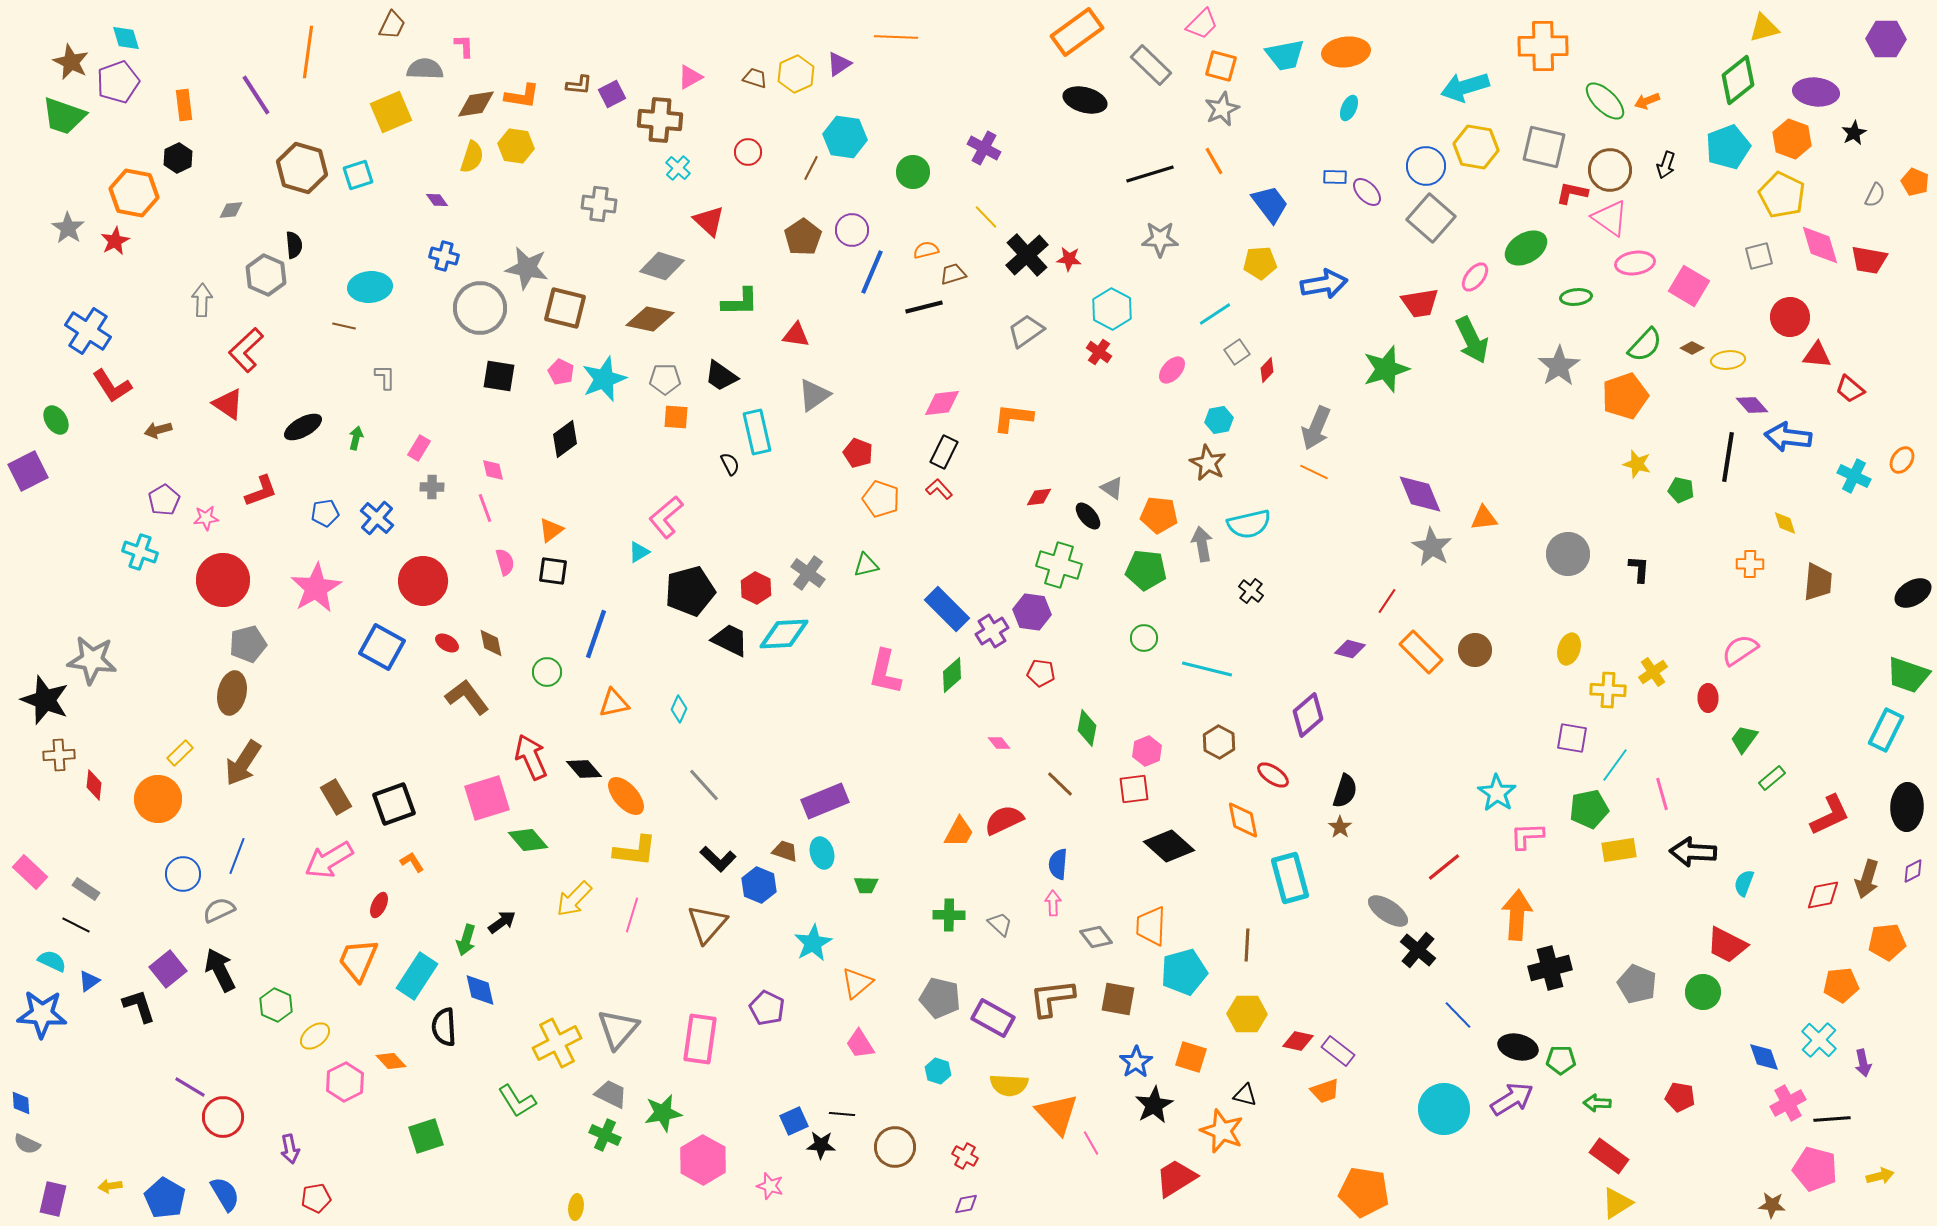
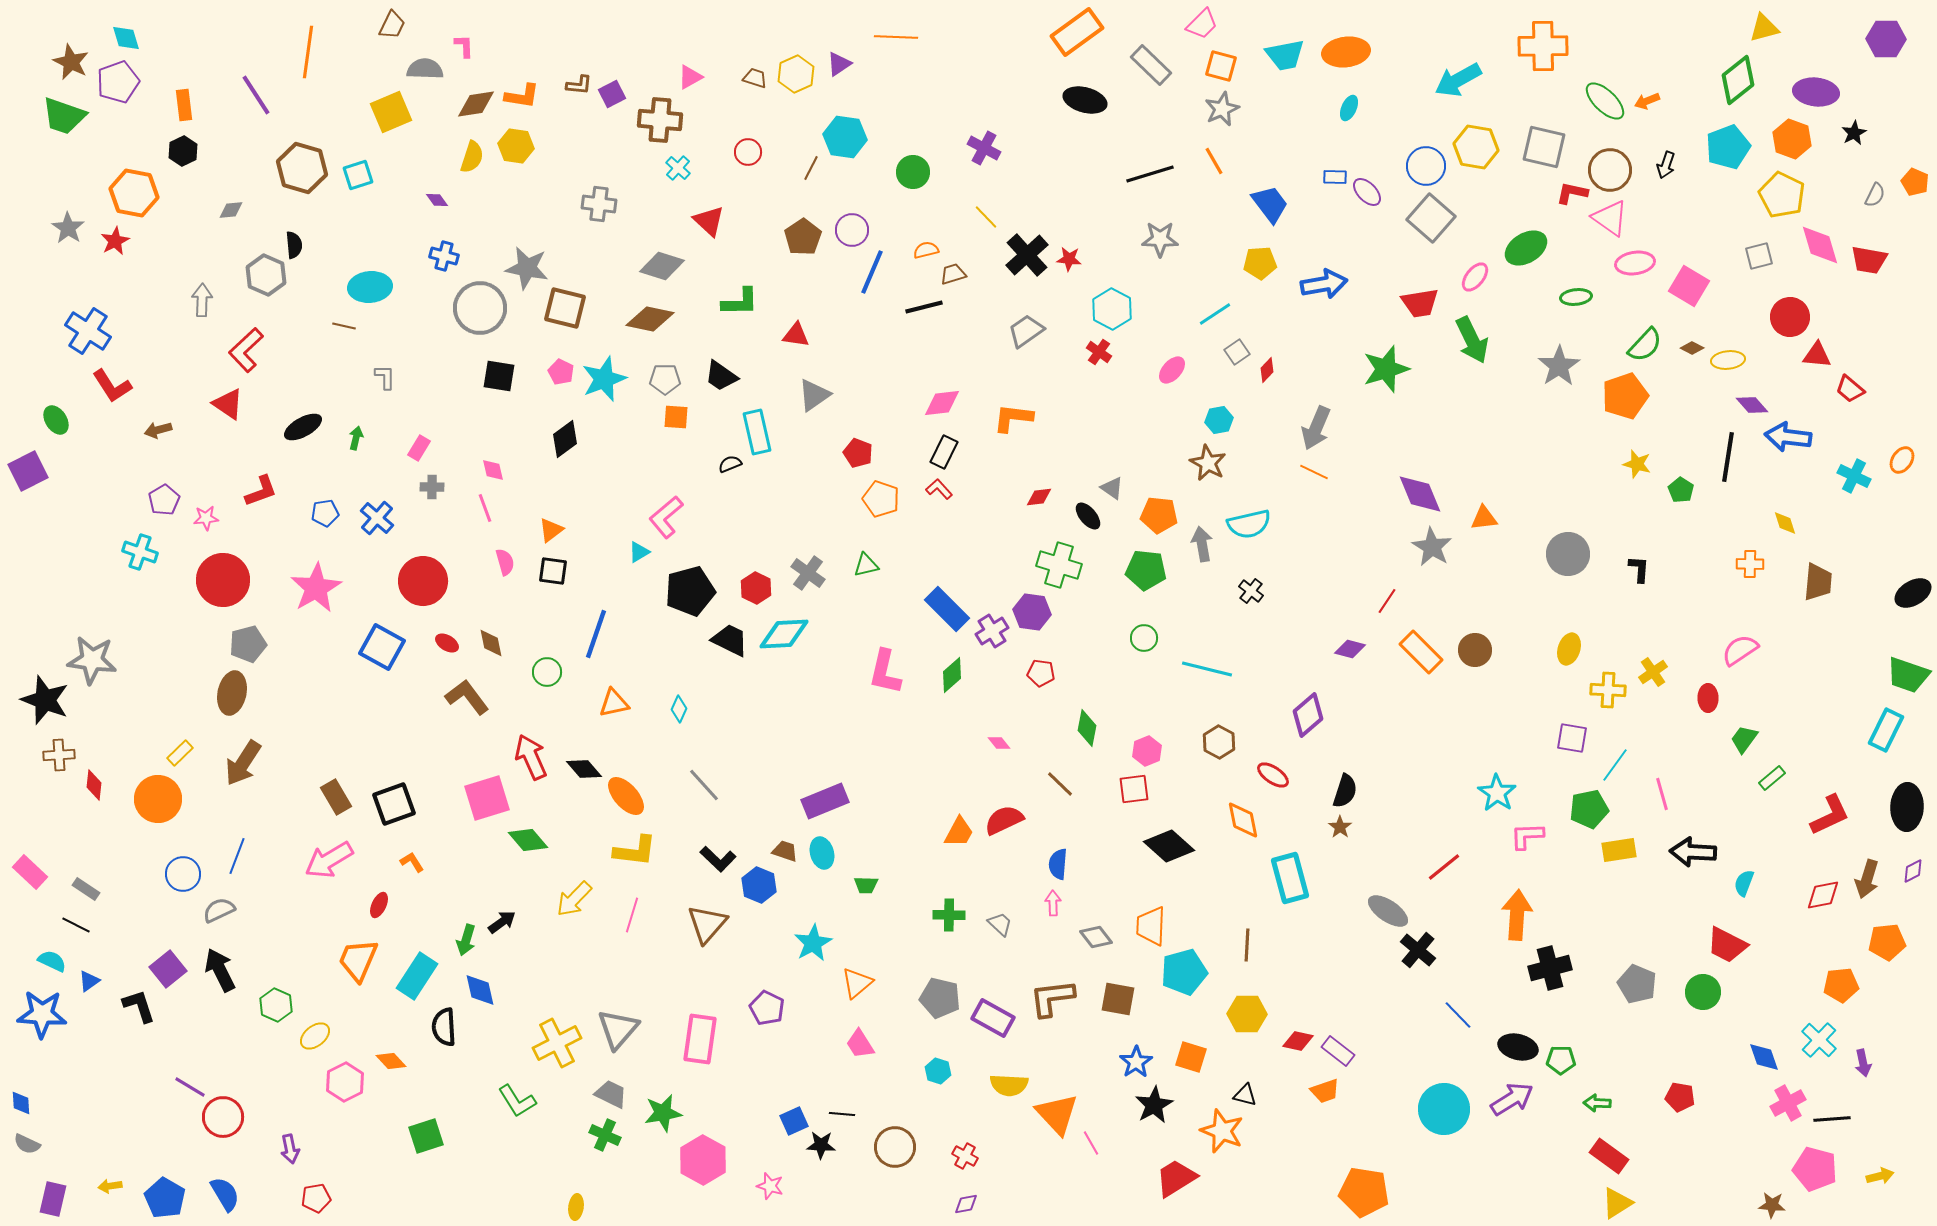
cyan arrow at (1465, 87): moved 7 px left, 7 px up; rotated 12 degrees counterclockwise
black hexagon at (178, 158): moved 5 px right, 7 px up
black semicircle at (730, 464): rotated 85 degrees counterclockwise
green pentagon at (1681, 490): rotated 20 degrees clockwise
